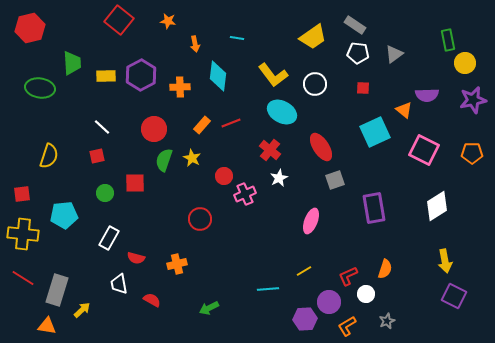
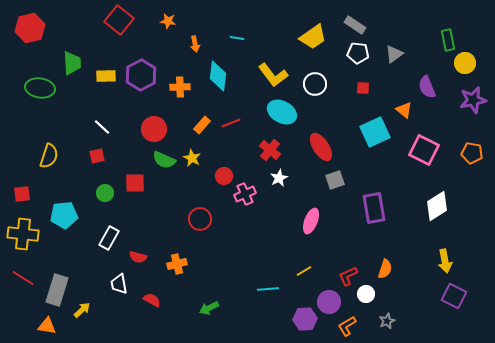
purple semicircle at (427, 95): moved 8 px up; rotated 70 degrees clockwise
orange pentagon at (472, 153): rotated 10 degrees clockwise
green semicircle at (164, 160): rotated 85 degrees counterclockwise
red semicircle at (136, 258): moved 2 px right, 1 px up
